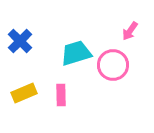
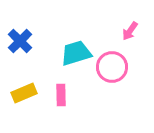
pink circle: moved 1 px left, 2 px down
